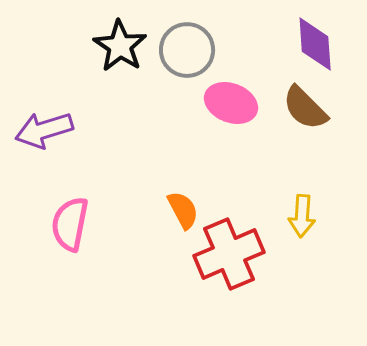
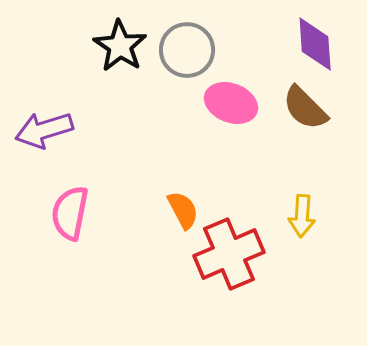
pink semicircle: moved 11 px up
